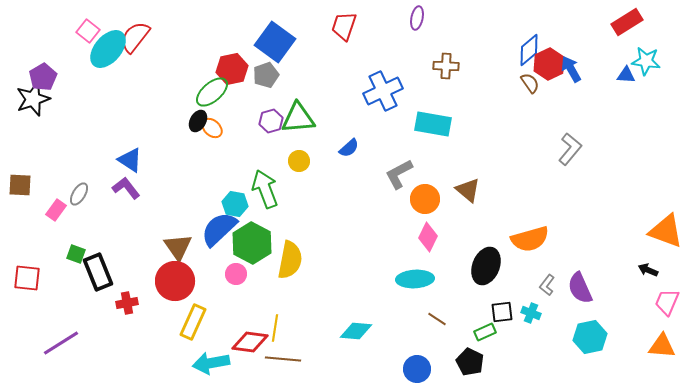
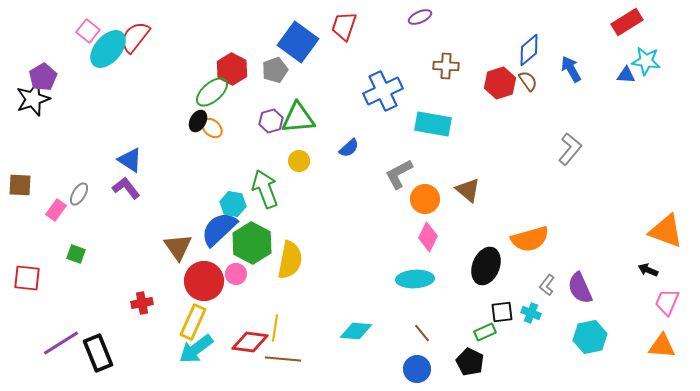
purple ellipse at (417, 18): moved 3 px right, 1 px up; rotated 55 degrees clockwise
blue square at (275, 42): moved 23 px right
red hexagon at (549, 64): moved 49 px left, 19 px down; rotated 8 degrees clockwise
red hexagon at (232, 69): rotated 20 degrees counterclockwise
gray pentagon at (266, 75): moved 9 px right, 5 px up
brown semicircle at (530, 83): moved 2 px left, 2 px up
cyan hexagon at (235, 204): moved 2 px left
black rectangle at (98, 272): moved 81 px down
red circle at (175, 281): moved 29 px right
red cross at (127, 303): moved 15 px right
brown line at (437, 319): moved 15 px left, 14 px down; rotated 18 degrees clockwise
cyan arrow at (211, 363): moved 15 px left, 14 px up; rotated 27 degrees counterclockwise
